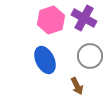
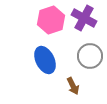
brown arrow: moved 4 px left
